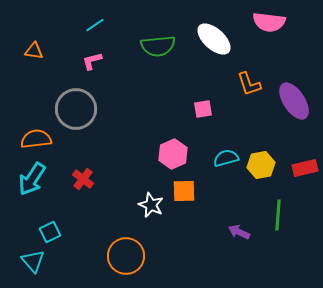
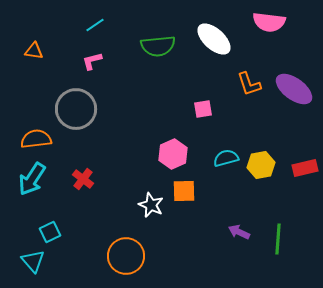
purple ellipse: moved 12 px up; rotated 21 degrees counterclockwise
green line: moved 24 px down
